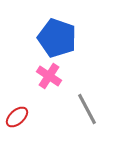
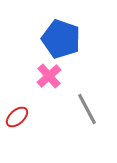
blue pentagon: moved 4 px right, 1 px down
pink cross: rotated 15 degrees clockwise
